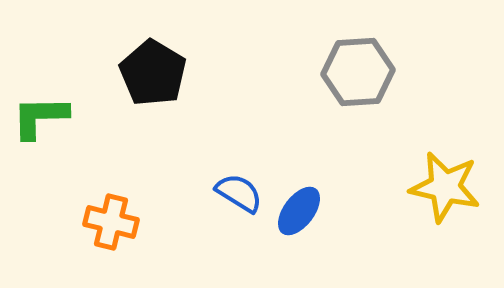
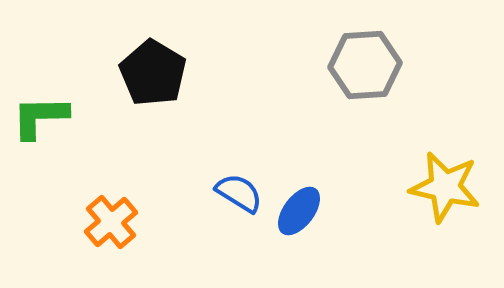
gray hexagon: moved 7 px right, 7 px up
orange cross: rotated 36 degrees clockwise
